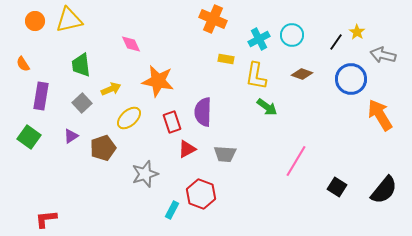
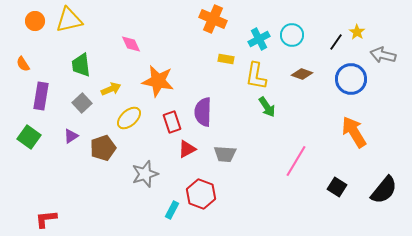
green arrow: rotated 20 degrees clockwise
orange arrow: moved 26 px left, 17 px down
